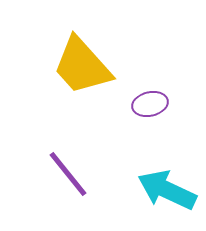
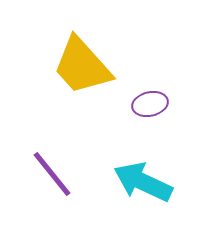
purple line: moved 16 px left
cyan arrow: moved 24 px left, 8 px up
